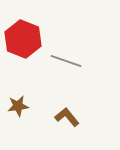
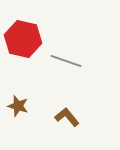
red hexagon: rotated 9 degrees counterclockwise
brown star: rotated 25 degrees clockwise
